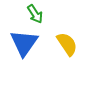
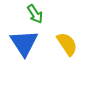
blue triangle: rotated 8 degrees counterclockwise
